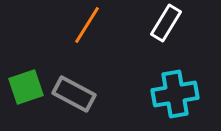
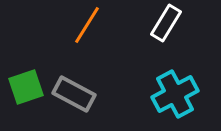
cyan cross: rotated 18 degrees counterclockwise
